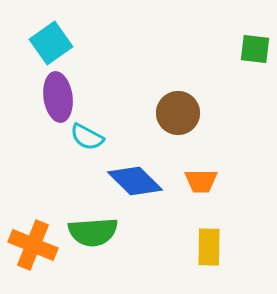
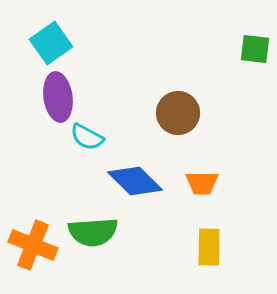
orange trapezoid: moved 1 px right, 2 px down
